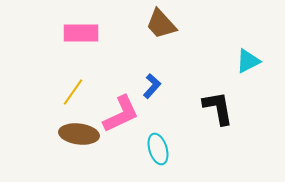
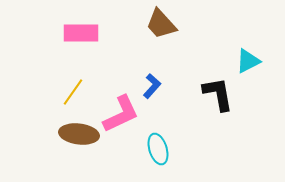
black L-shape: moved 14 px up
